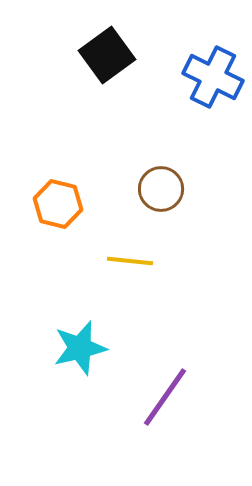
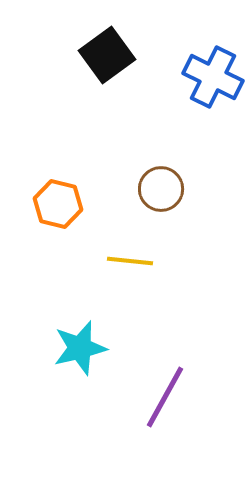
purple line: rotated 6 degrees counterclockwise
